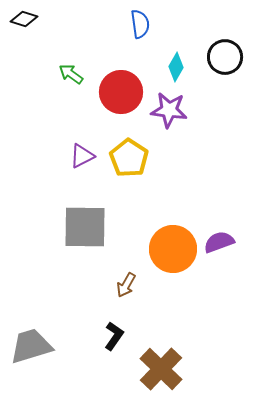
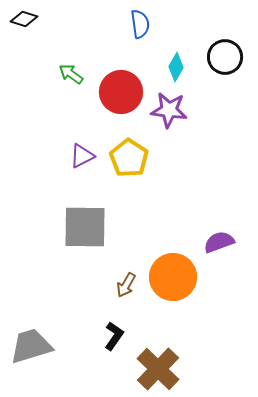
orange circle: moved 28 px down
brown cross: moved 3 px left
